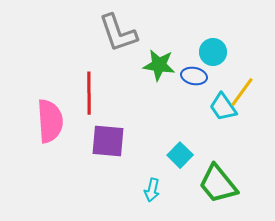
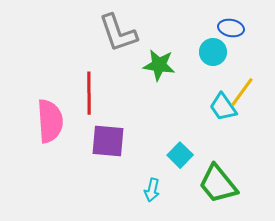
blue ellipse: moved 37 px right, 48 px up
